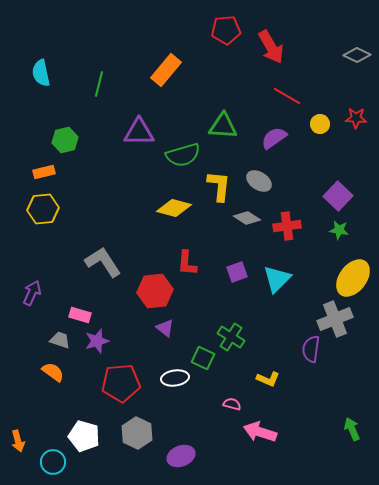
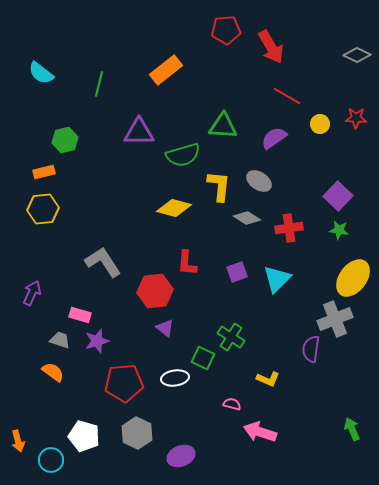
orange rectangle at (166, 70): rotated 12 degrees clockwise
cyan semicircle at (41, 73): rotated 40 degrees counterclockwise
red cross at (287, 226): moved 2 px right, 2 px down
red pentagon at (121, 383): moved 3 px right
cyan circle at (53, 462): moved 2 px left, 2 px up
